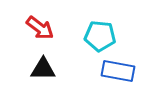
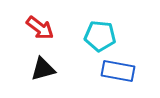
black triangle: rotated 16 degrees counterclockwise
